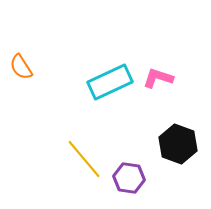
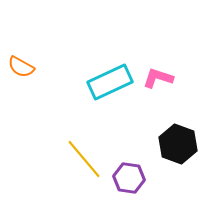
orange semicircle: rotated 28 degrees counterclockwise
